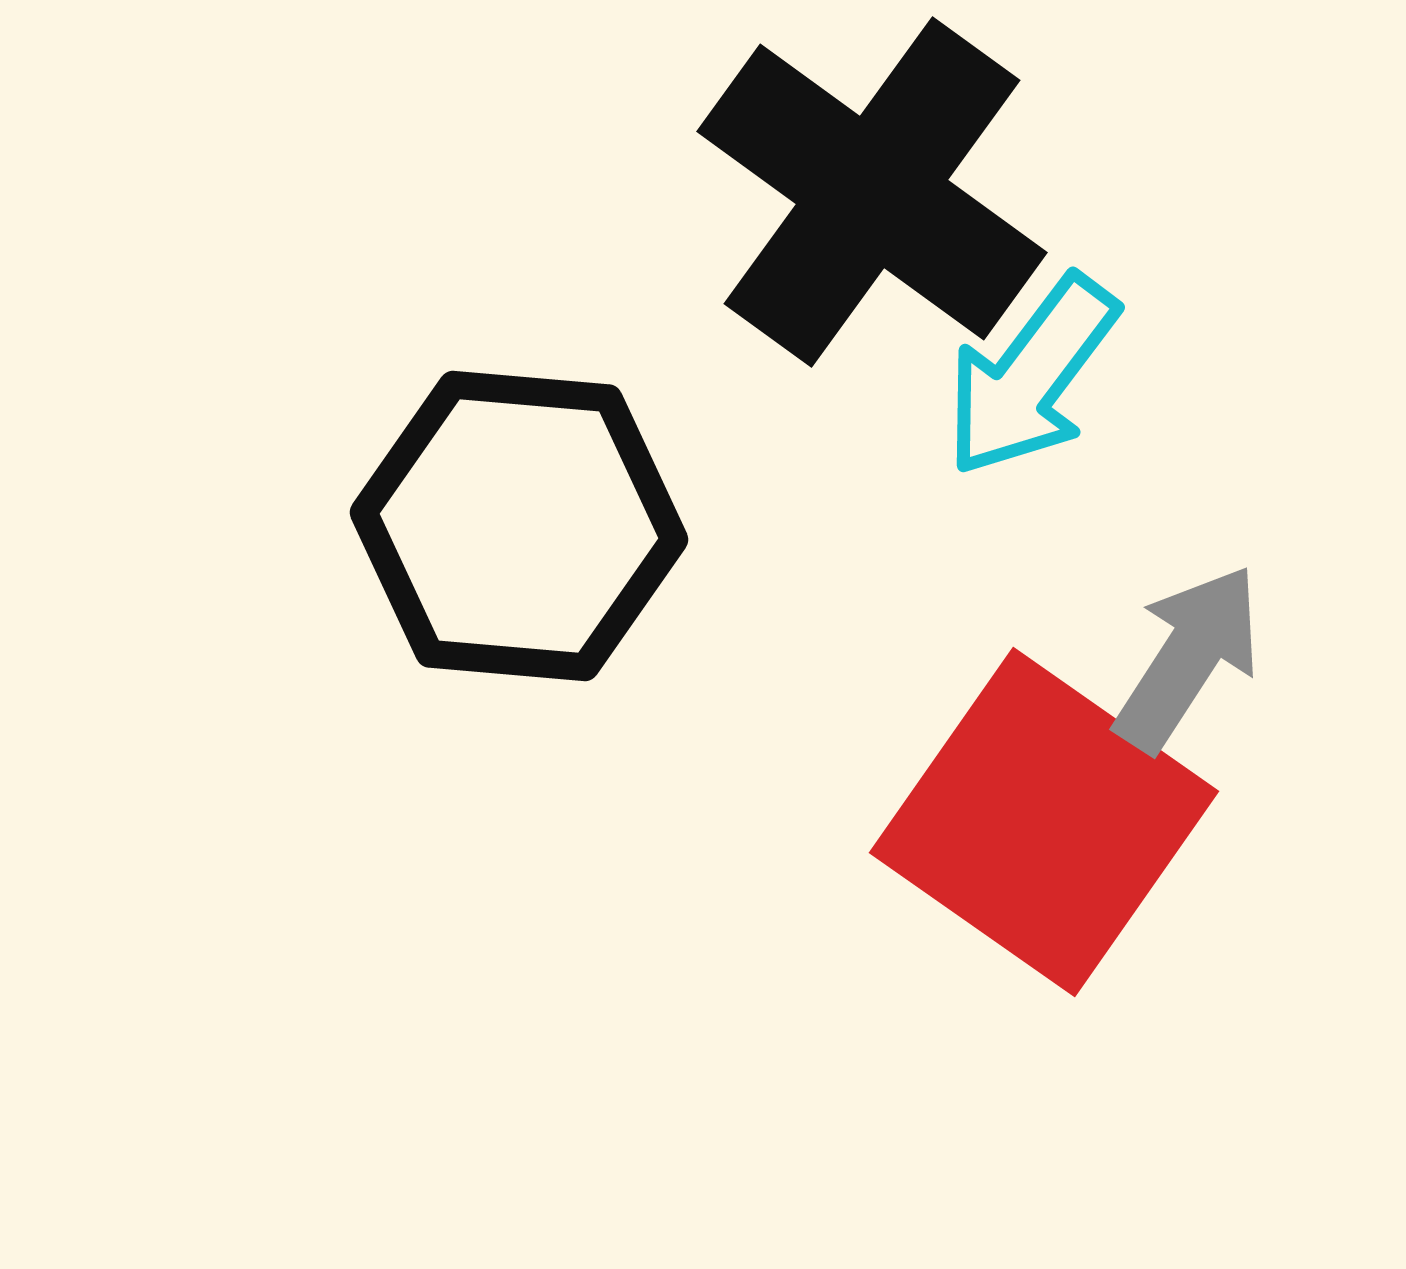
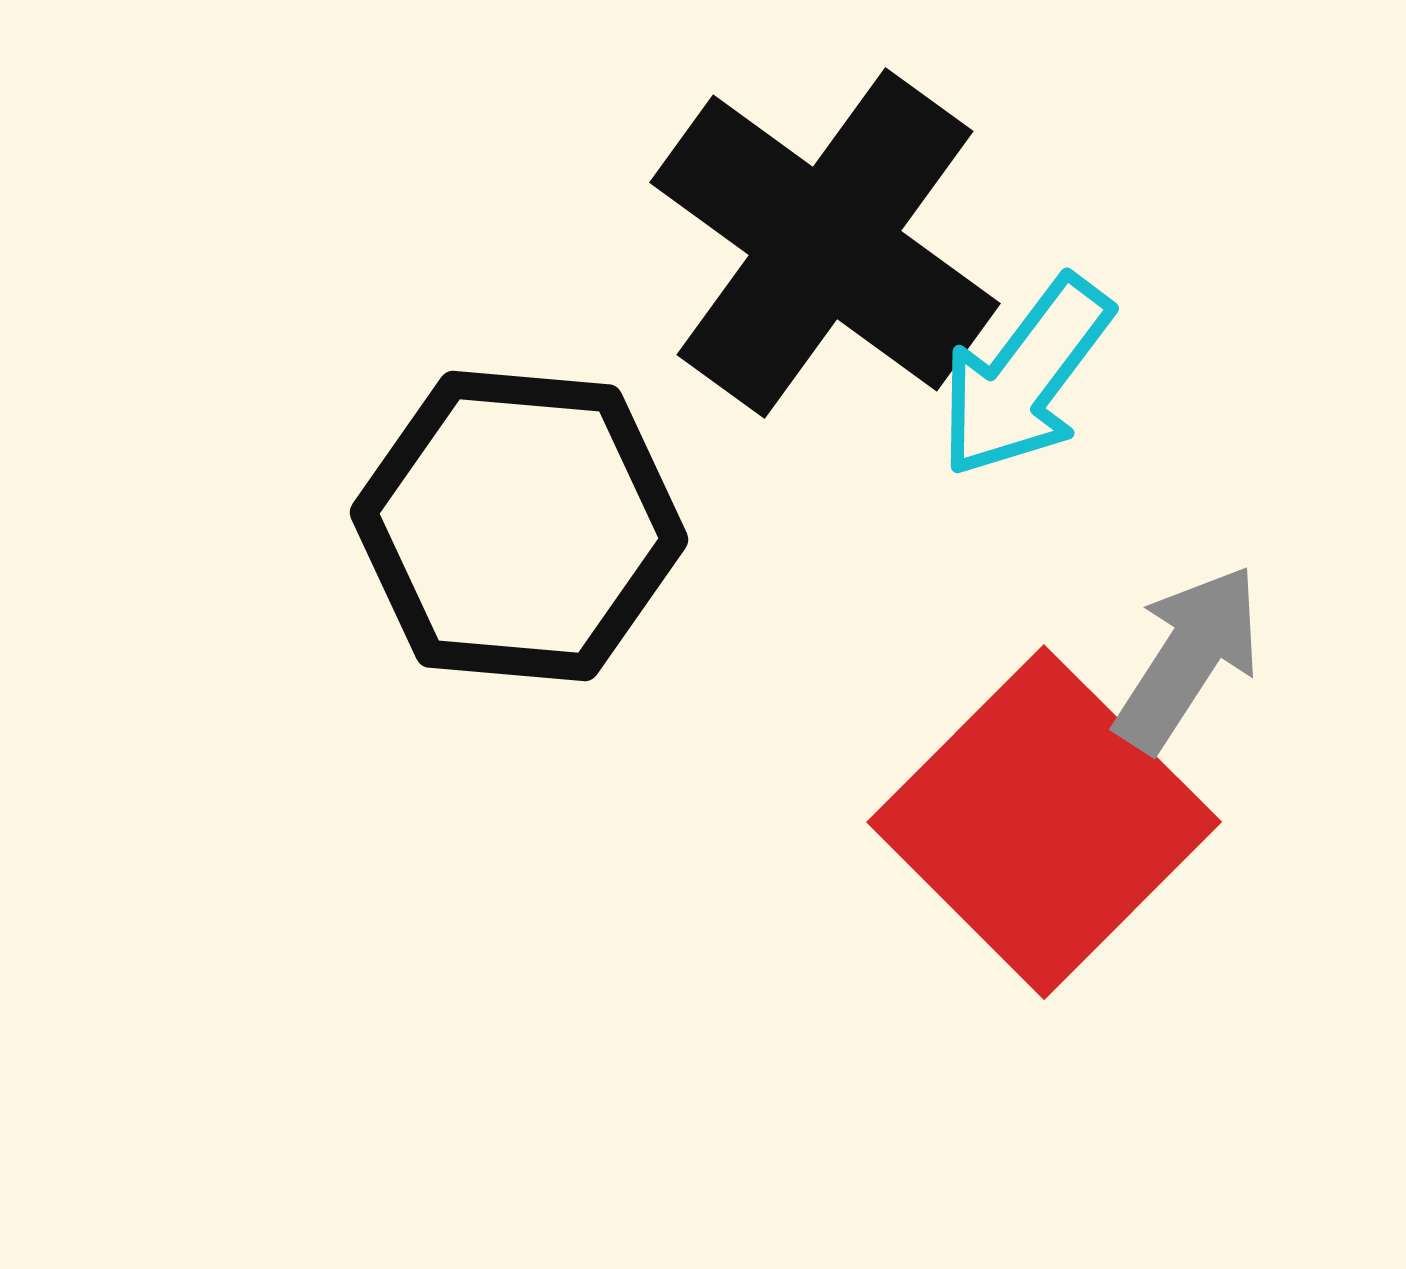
black cross: moved 47 px left, 51 px down
cyan arrow: moved 6 px left, 1 px down
red square: rotated 10 degrees clockwise
